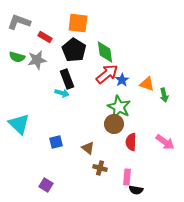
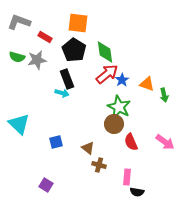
red semicircle: rotated 24 degrees counterclockwise
brown cross: moved 1 px left, 3 px up
black semicircle: moved 1 px right, 2 px down
